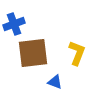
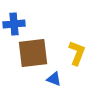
blue cross: rotated 15 degrees clockwise
blue triangle: moved 1 px left, 3 px up
